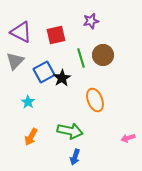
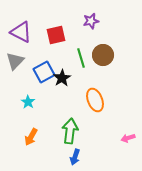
green arrow: rotated 95 degrees counterclockwise
